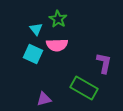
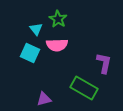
cyan square: moved 3 px left, 1 px up
